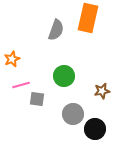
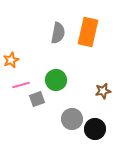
orange rectangle: moved 14 px down
gray semicircle: moved 2 px right, 3 px down; rotated 10 degrees counterclockwise
orange star: moved 1 px left, 1 px down
green circle: moved 8 px left, 4 px down
brown star: moved 1 px right
gray square: rotated 28 degrees counterclockwise
gray circle: moved 1 px left, 5 px down
